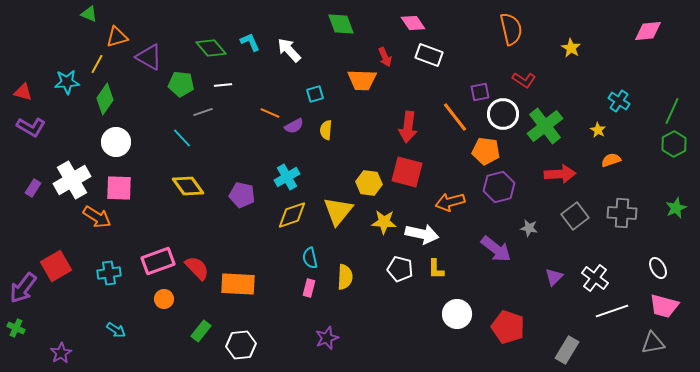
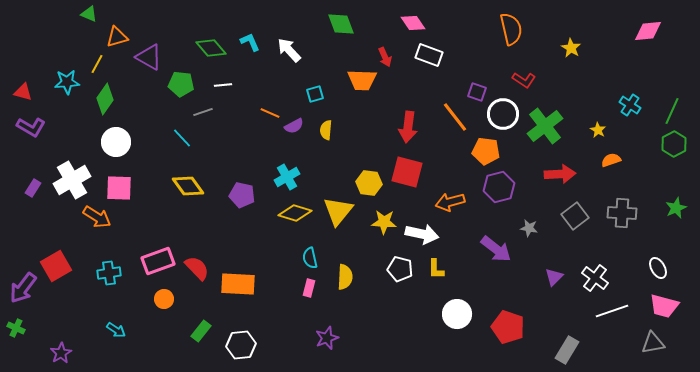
purple square at (480, 92): moved 3 px left; rotated 30 degrees clockwise
cyan cross at (619, 101): moved 11 px right, 4 px down
yellow diamond at (292, 215): moved 3 px right, 2 px up; rotated 36 degrees clockwise
